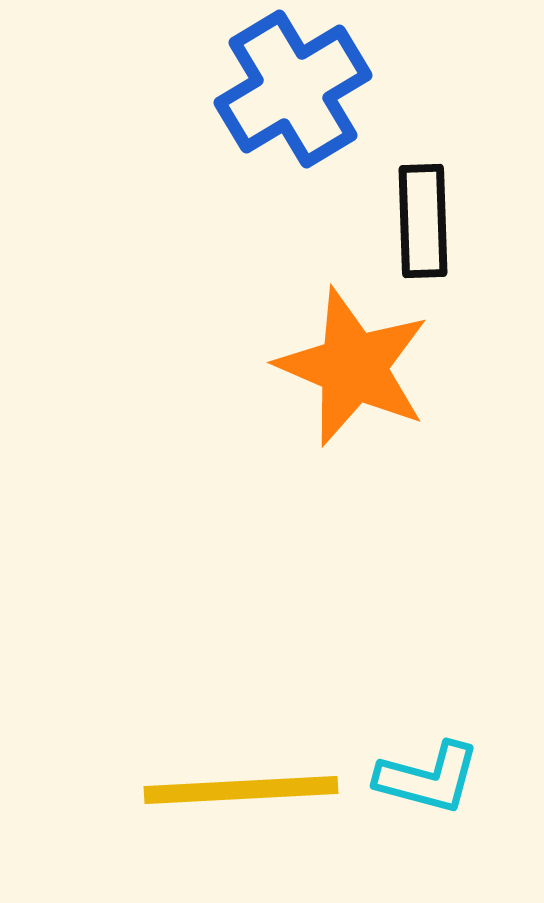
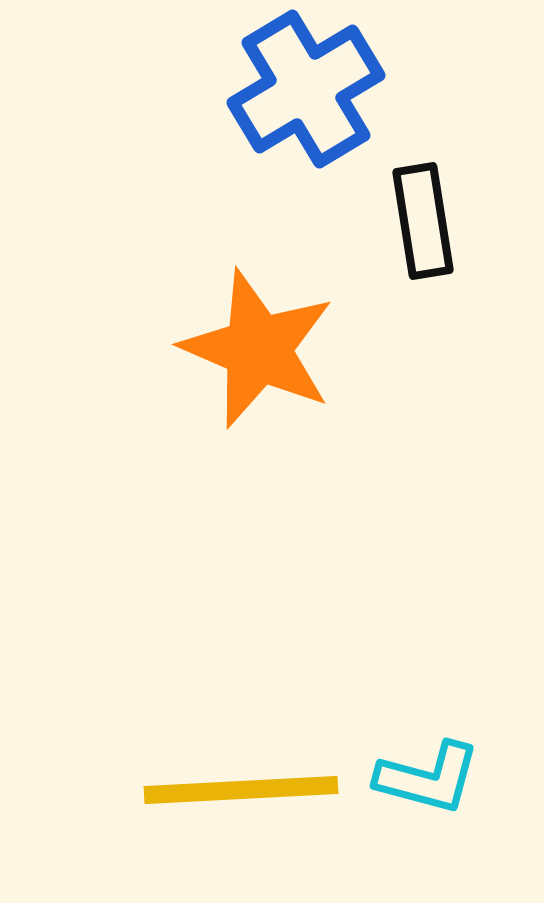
blue cross: moved 13 px right
black rectangle: rotated 7 degrees counterclockwise
orange star: moved 95 px left, 18 px up
